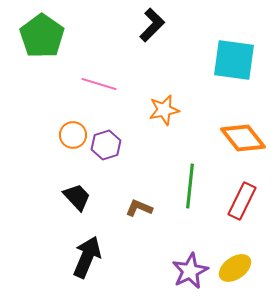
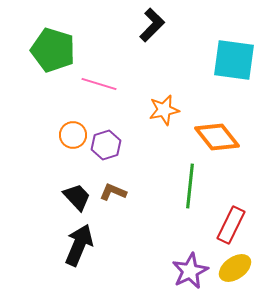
green pentagon: moved 11 px right, 14 px down; rotated 18 degrees counterclockwise
orange diamond: moved 26 px left, 1 px up
red rectangle: moved 11 px left, 24 px down
brown L-shape: moved 26 px left, 16 px up
black arrow: moved 8 px left, 12 px up
